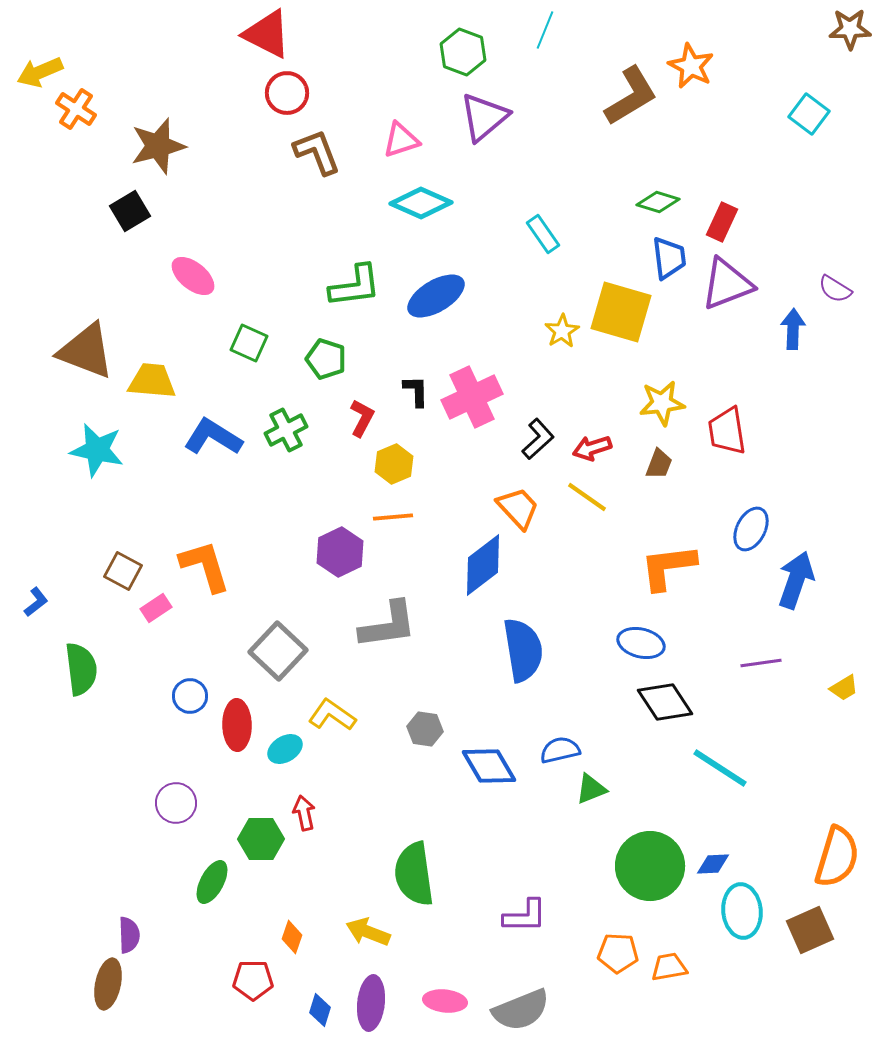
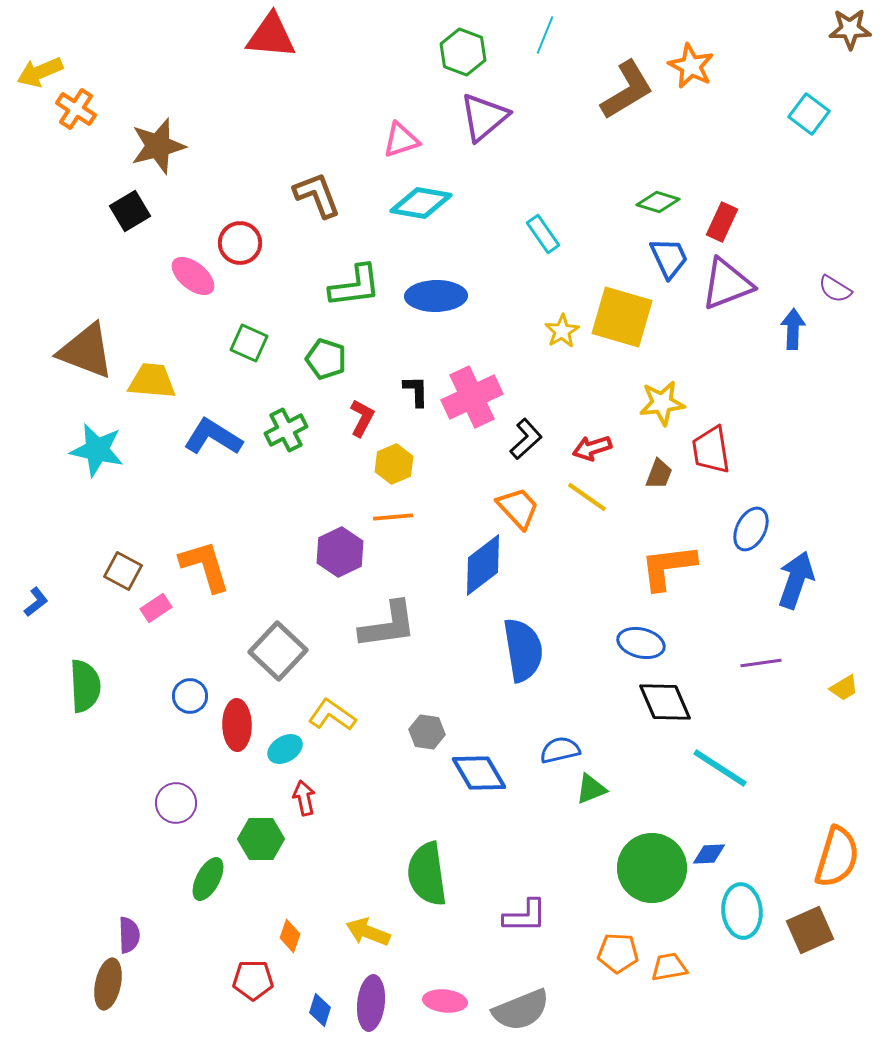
cyan line at (545, 30): moved 5 px down
red triangle at (267, 34): moved 4 px right, 2 px down; rotated 22 degrees counterclockwise
red circle at (287, 93): moved 47 px left, 150 px down
brown L-shape at (631, 96): moved 4 px left, 6 px up
brown L-shape at (317, 152): moved 43 px down
cyan diamond at (421, 203): rotated 14 degrees counterclockwise
blue trapezoid at (669, 258): rotated 18 degrees counterclockwise
blue ellipse at (436, 296): rotated 30 degrees clockwise
yellow square at (621, 312): moved 1 px right, 5 px down
red trapezoid at (727, 431): moved 16 px left, 19 px down
black L-shape at (538, 439): moved 12 px left
brown trapezoid at (659, 464): moved 10 px down
green semicircle at (81, 669): moved 4 px right, 17 px down; rotated 4 degrees clockwise
black diamond at (665, 702): rotated 10 degrees clockwise
gray hexagon at (425, 729): moved 2 px right, 3 px down
blue diamond at (489, 766): moved 10 px left, 7 px down
red arrow at (304, 813): moved 15 px up
blue diamond at (713, 864): moved 4 px left, 10 px up
green circle at (650, 866): moved 2 px right, 2 px down
green semicircle at (414, 874): moved 13 px right
green ellipse at (212, 882): moved 4 px left, 3 px up
orange diamond at (292, 937): moved 2 px left, 1 px up
